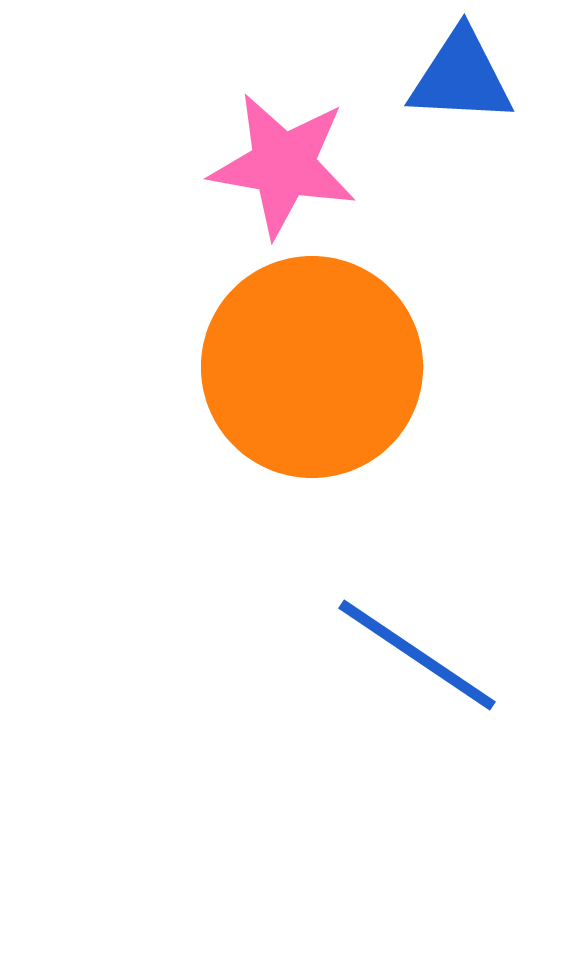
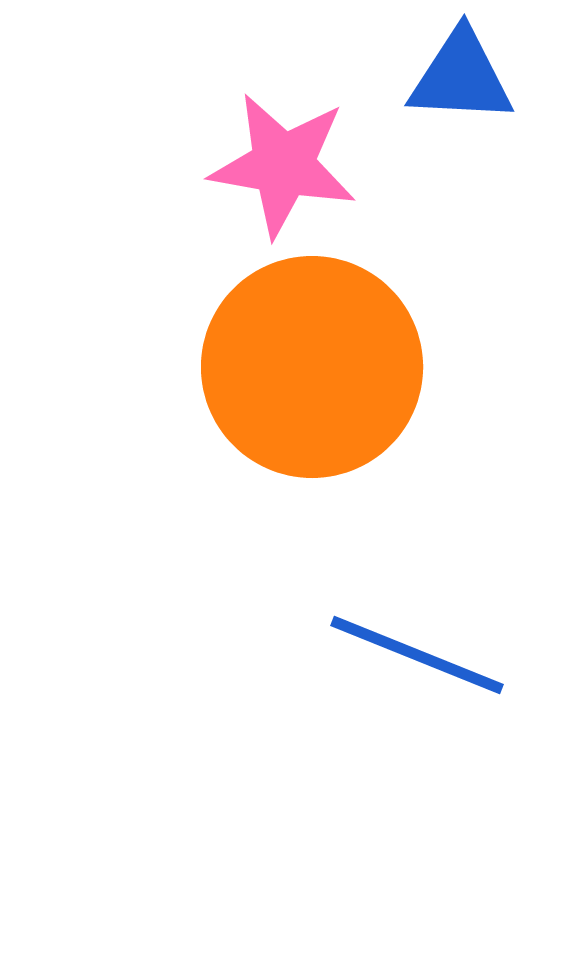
blue line: rotated 12 degrees counterclockwise
